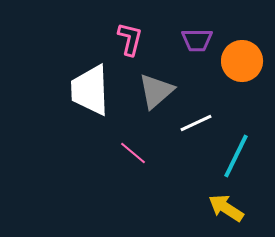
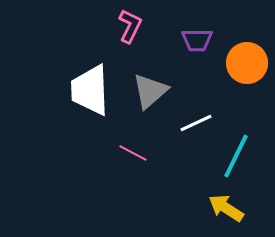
pink L-shape: moved 13 px up; rotated 12 degrees clockwise
orange circle: moved 5 px right, 2 px down
gray triangle: moved 6 px left
pink line: rotated 12 degrees counterclockwise
